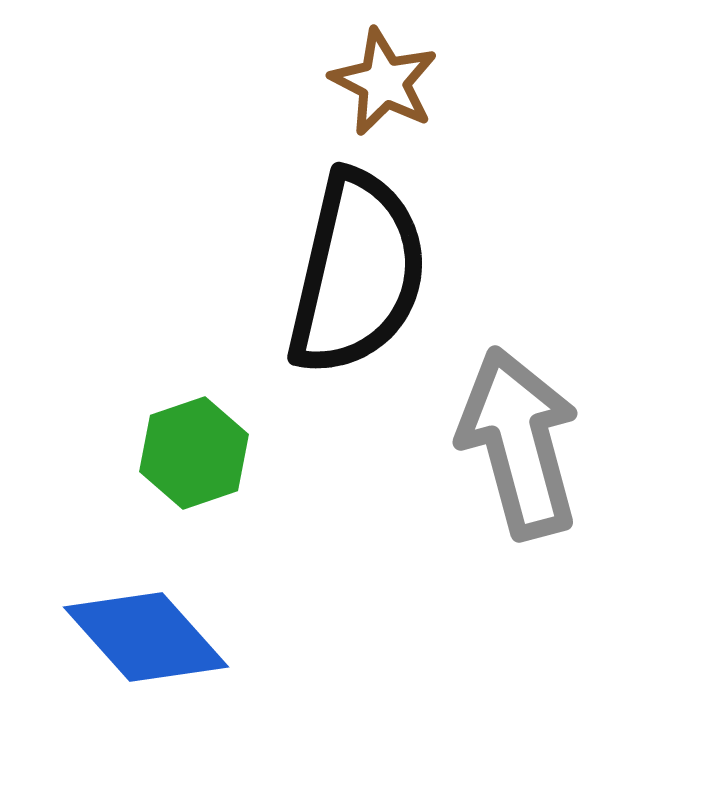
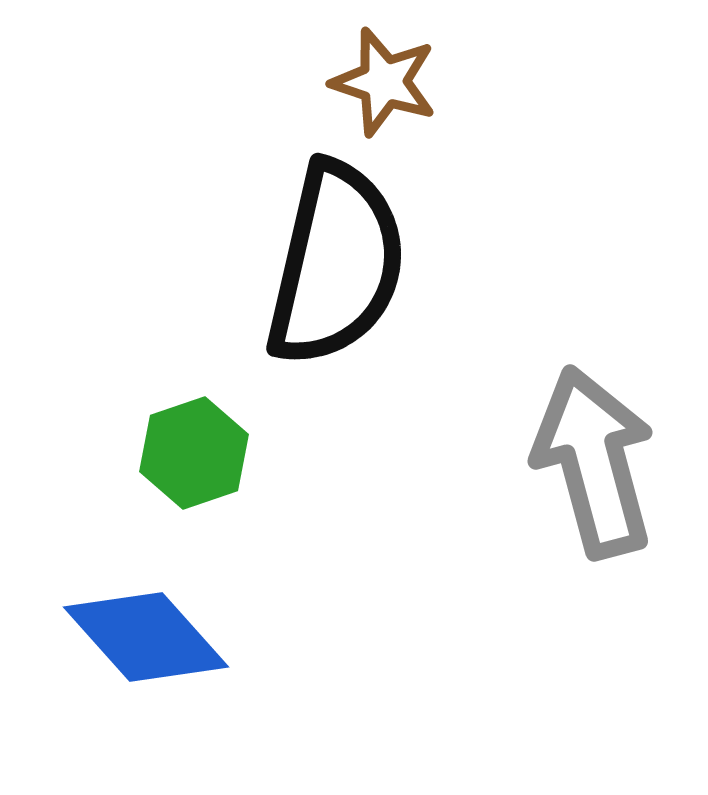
brown star: rotated 9 degrees counterclockwise
black semicircle: moved 21 px left, 9 px up
gray arrow: moved 75 px right, 19 px down
